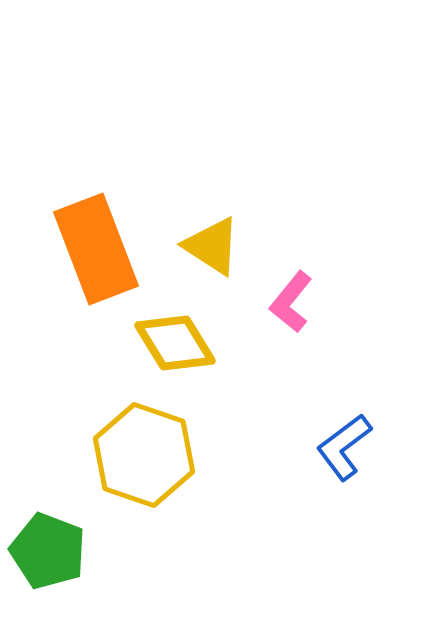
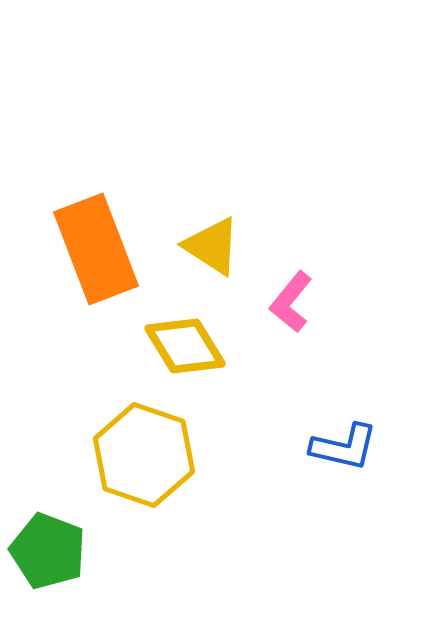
yellow diamond: moved 10 px right, 3 px down
blue L-shape: rotated 130 degrees counterclockwise
